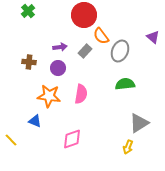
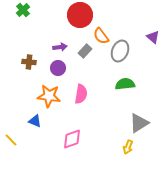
green cross: moved 5 px left, 1 px up
red circle: moved 4 px left
